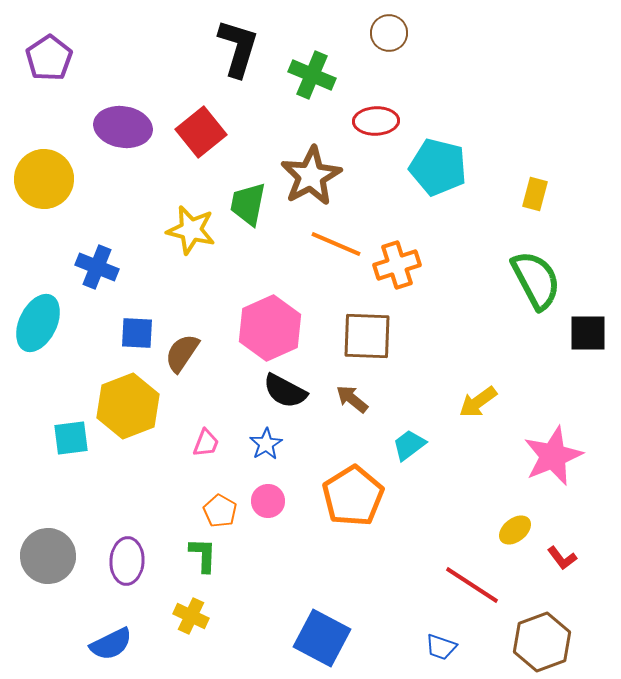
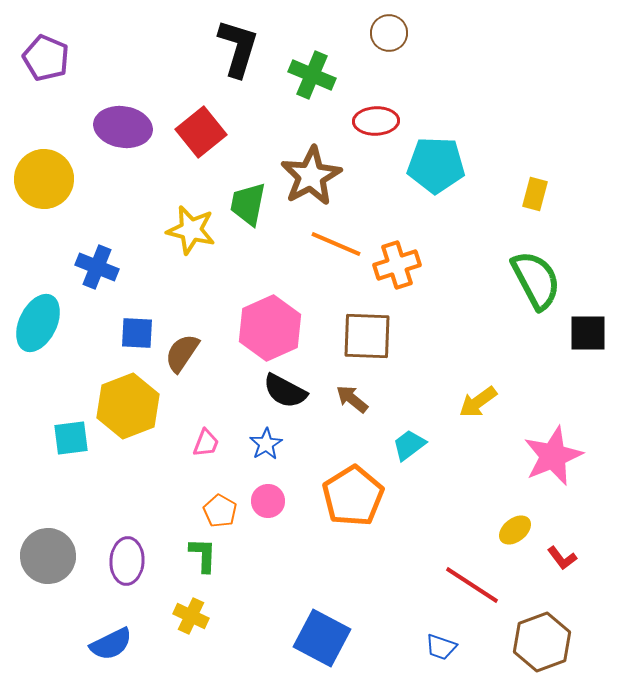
purple pentagon at (49, 58): moved 3 px left; rotated 15 degrees counterclockwise
cyan pentagon at (438, 167): moved 2 px left, 2 px up; rotated 12 degrees counterclockwise
